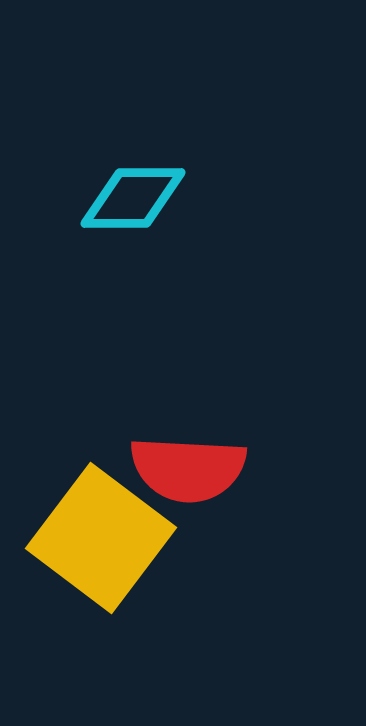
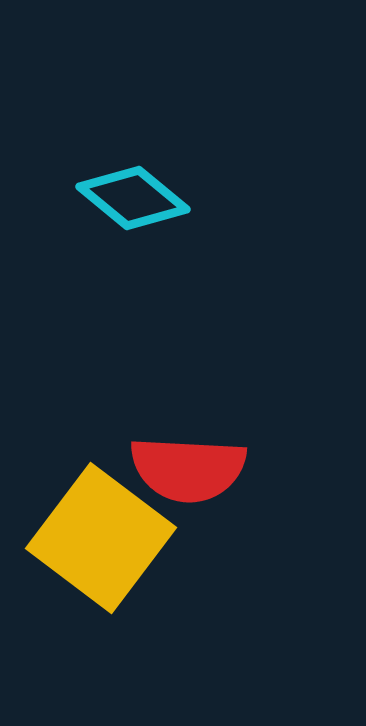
cyan diamond: rotated 40 degrees clockwise
